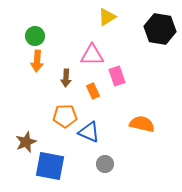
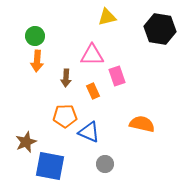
yellow triangle: rotated 18 degrees clockwise
